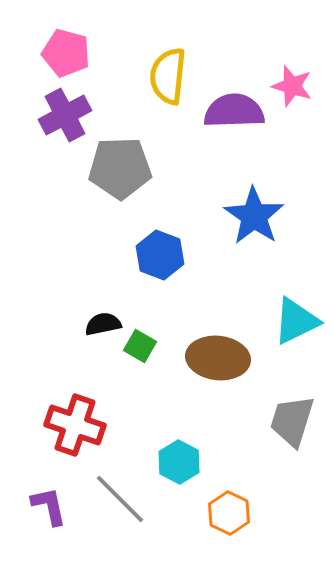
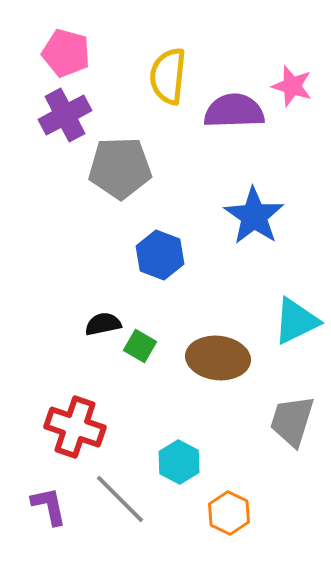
red cross: moved 2 px down
